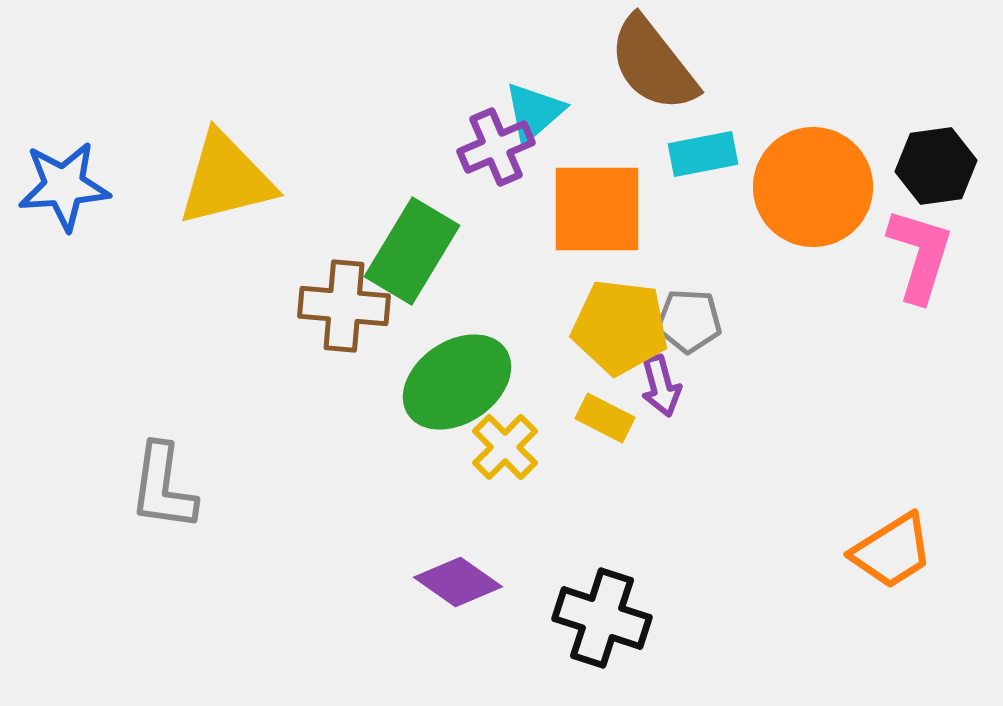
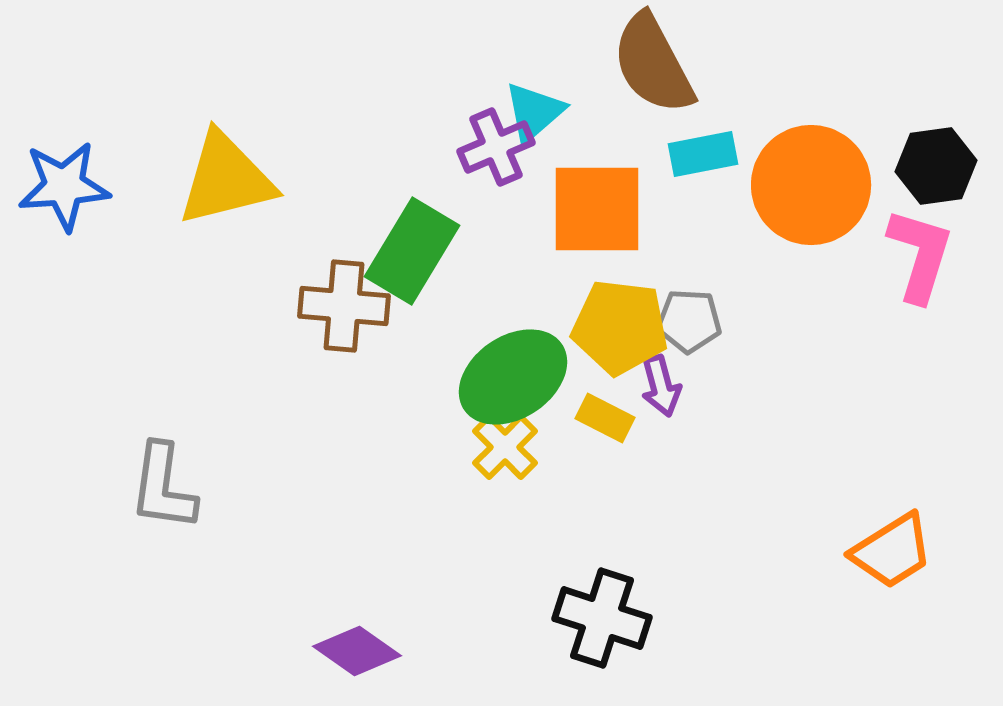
brown semicircle: rotated 10 degrees clockwise
orange circle: moved 2 px left, 2 px up
green ellipse: moved 56 px right, 5 px up
purple diamond: moved 101 px left, 69 px down
